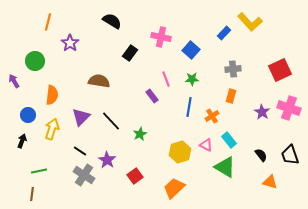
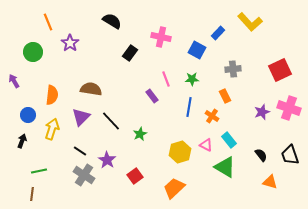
orange line at (48, 22): rotated 36 degrees counterclockwise
blue rectangle at (224, 33): moved 6 px left
blue square at (191, 50): moved 6 px right; rotated 12 degrees counterclockwise
green circle at (35, 61): moved 2 px left, 9 px up
brown semicircle at (99, 81): moved 8 px left, 8 px down
orange rectangle at (231, 96): moved 6 px left; rotated 40 degrees counterclockwise
purple star at (262, 112): rotated 21 degrees clockwise
orange cross at (212, 116): rotated 24 degrees counterclockwise
